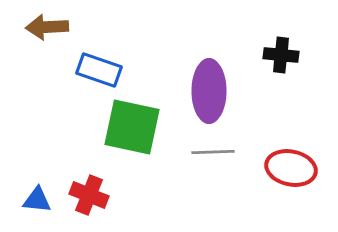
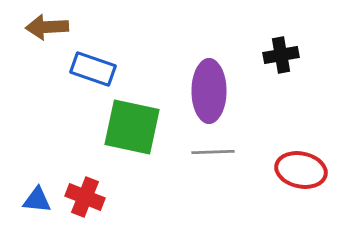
black cross: rotated 16 degrees counterclockwise
blue rectangle: moved 6 px left, 1 px up
red ellipse: moved 10 px right, 2 px down
red cross: moved 4 px left, 2 px down
